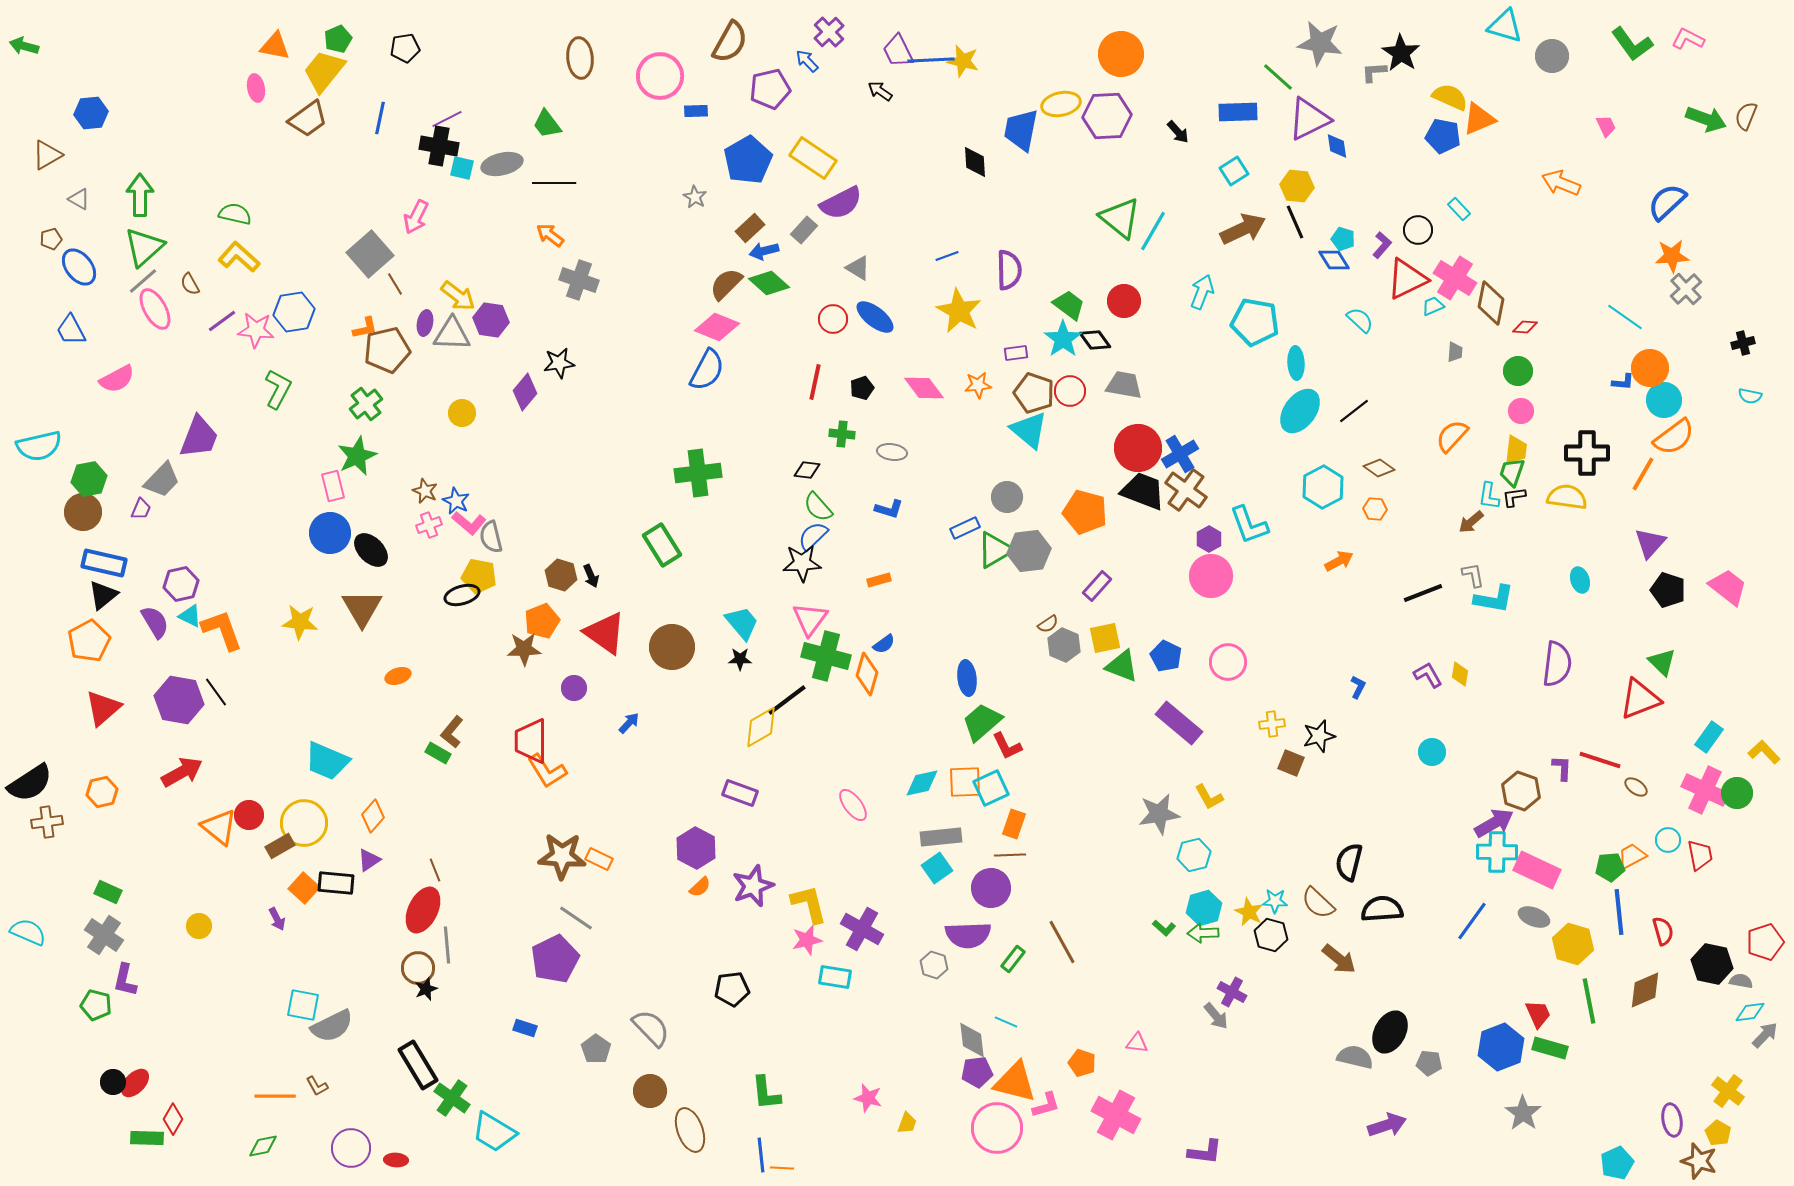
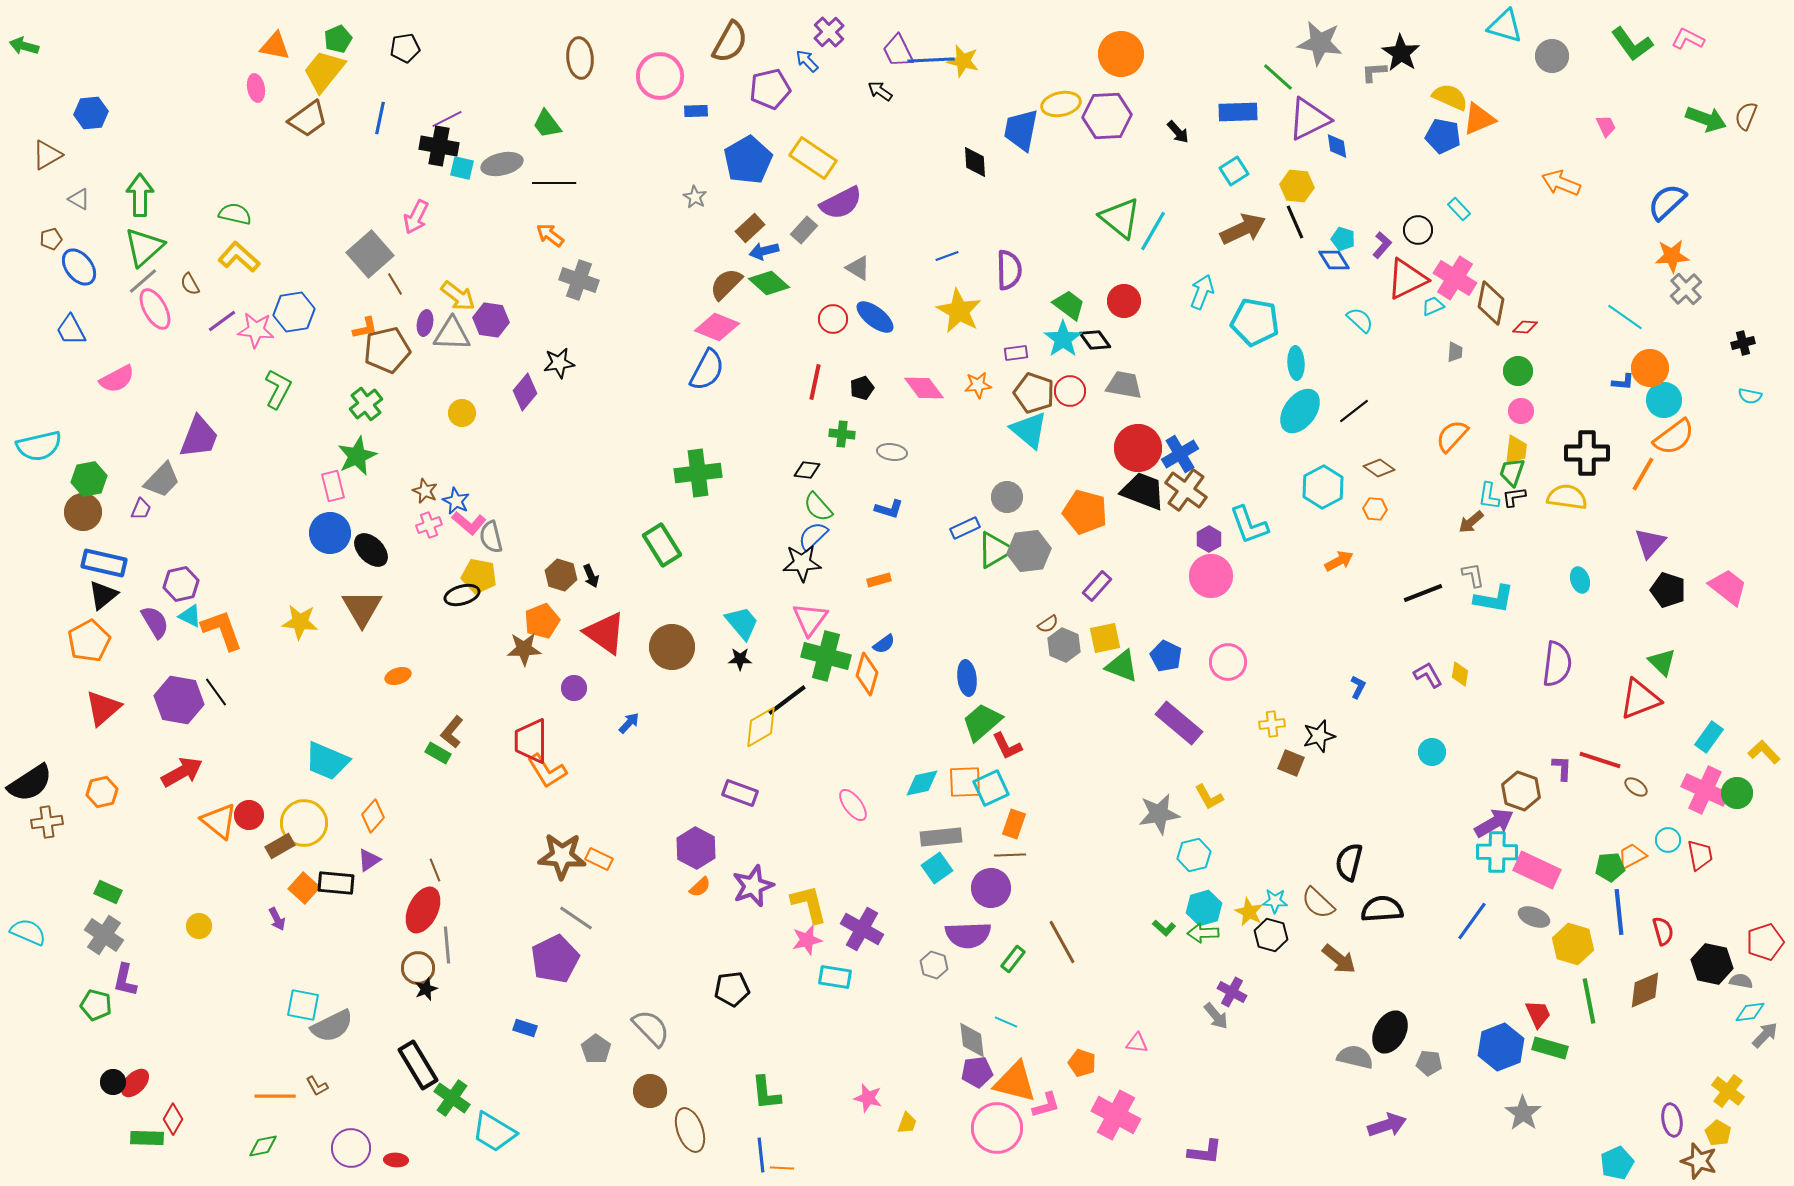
orange triangle at (219, 827): moved 6 px up
